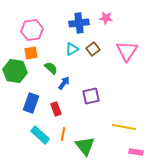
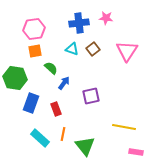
pink hexagon: moved 2 px right, 1 px up
cyan triangle: rotated 48 degrees clockwise
orange square: moved 4 px right, 2 px up
green hexagon: moved 7 px down
cyan rectangle: moved 3 px down
